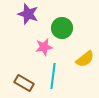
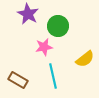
purple star: rotated 10 degrees clockwise
green circle: moved 4 px left, 2 px up
cyan line: rotated 20 degrees counterclockwise
brown rectangle: moved 6 px left, 3 px up
